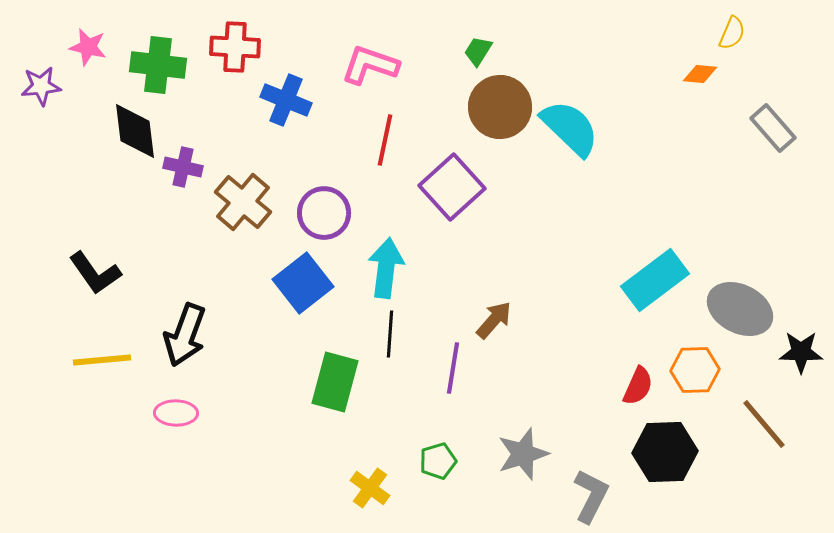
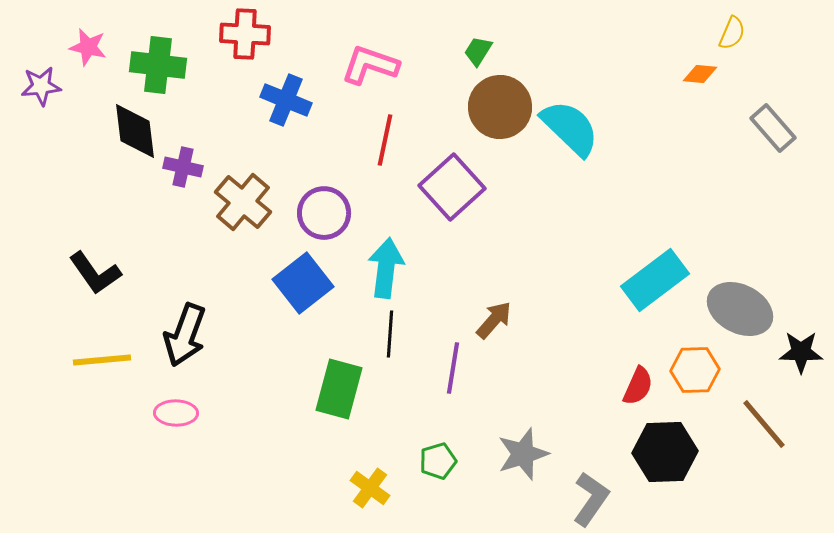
red cross: moved 10 px right, 13 px up
green rectangle: moved 4 px right, 7 px down
gray L-shape: moved 3 px down; rotated 8 degrees clockwise
